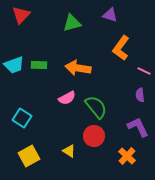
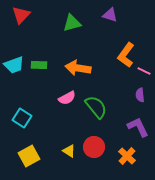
orange L-shape: moved 5 px right, 7 px down
red circle: moved 11 px down
